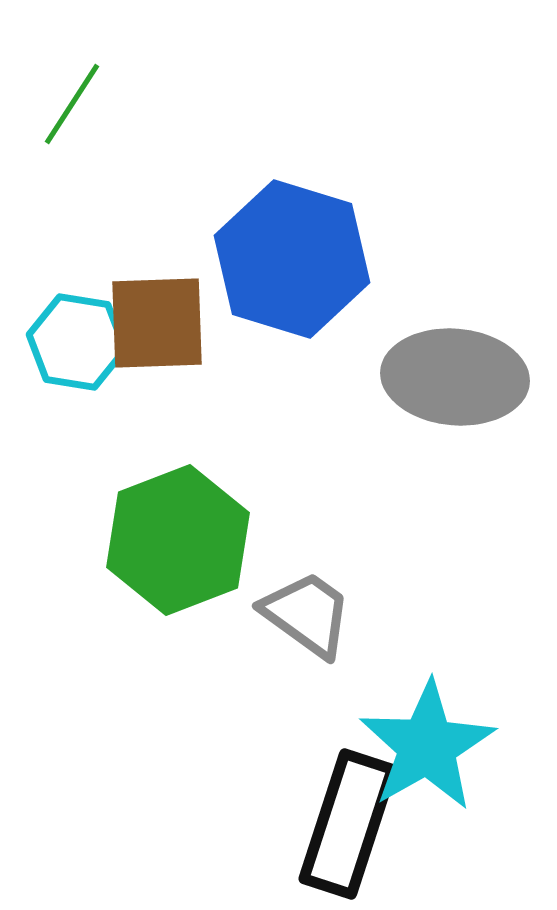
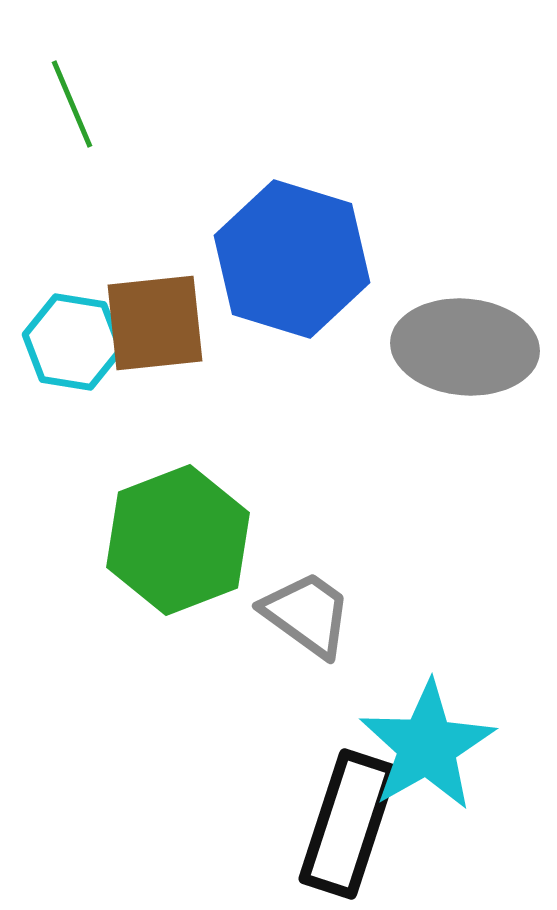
green line: rotated 56 degrees counterclockwise
brown square: moved 2 px left; rotated 4 degrees counterclockwise
cyan hexagon: moved 4 px left
gray ellipse: moved 10 px right, 30 px up
